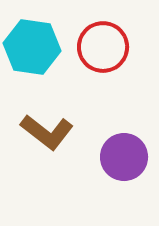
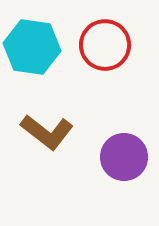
red circle: moved 2 px right, 2 px up
